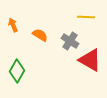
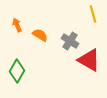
yellow line: moved 7 px right, 3 px up; rotated 72 degrees clockwise
orange arrow: moved 4 px right
red triangle: moved 1 px left
